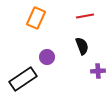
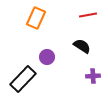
red line: moved 3 px right, 1 px up
black semicircle: rotated 36 degrees counterclockwise
purple cross: moved 5 px left, 5 px down
black rectangle: rotated 12 degrees counterclockwise
